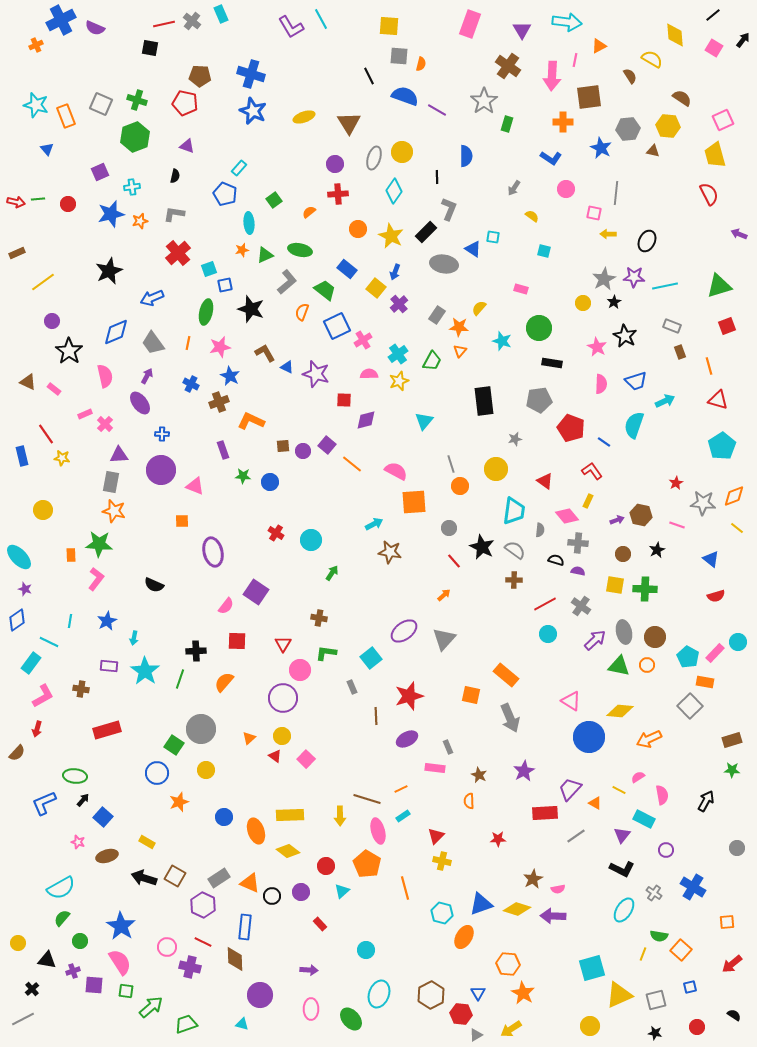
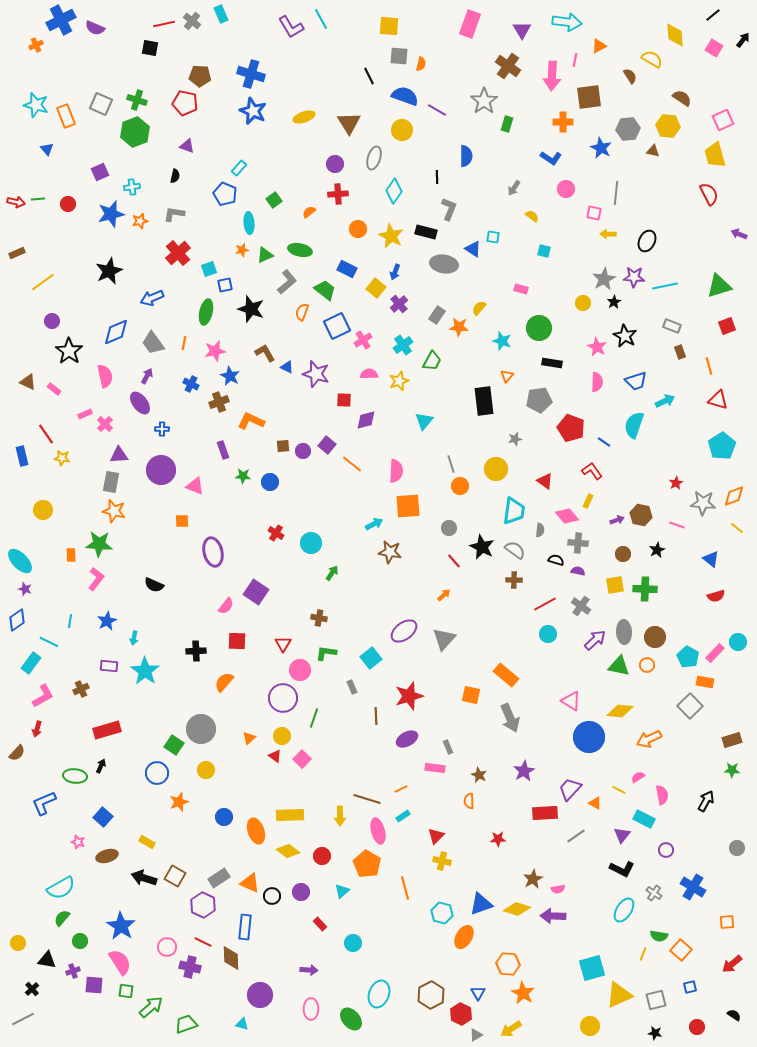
green hexagon at (135, 137): moved 5 px up
yellow circle at (402, 152): moved 22 px up
black rectangle at (426, 232): rotated 60 degrees clockwise
blue rectangle at (347, 269): rotated 12 degrees counterclockwise
orange line at (188, 343): moved 4 px left
pink star at (220, 347): moved 5 px left, 4 px down
orange triangle at (460, 351): moved 47 px right, 25 px down
cyan cross at (398, 354): moved 5 px right, 9 px up
pink semicircle at (601, 384): moved 4 px left, 2 px up
blue cross at (162, 434): moved 5 px up
pink semicircle at (396, 471): rotated 65 degrees clockwise
orange square at (414, 502): moved 6 px left, 4 px down
cyan circle at (311, 540): moved 3 px down
cyan ellipse at (19, 557): moved 1 px right, 4 px down
yellow square at (615, 585): rotated 18 degrees counterclockwise
gray ellipse at (624, 632): rotated 10 degrees clockwise
green line at (180, 679): moved 134 px right, 39 px down
brown cross at (81, 689): rotated 35 degrees counterclockwise
pink square at (306, 759): moved 4 px left
black arrow at (83, 800): moved 18 px right, 34 px up; rotated 16 degrees counterclockwise
red circle at (326, 866): moved 4 px left, 10 px up
cyan circle at (366, 950): moved 13 px left, 7 px up
brown diamond at (235, 959): moved 4 px left, 1 px up
red hexagon at (461, 1014): rotated 20 degrees clockwise
